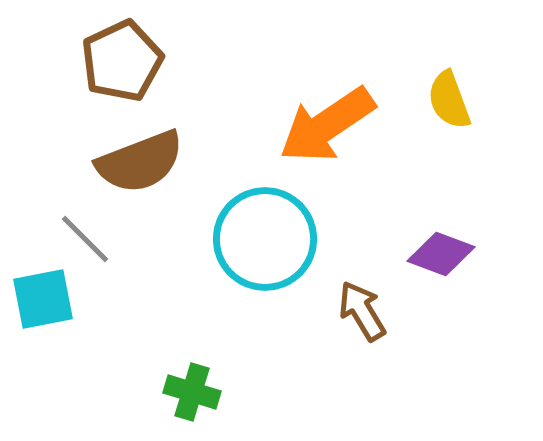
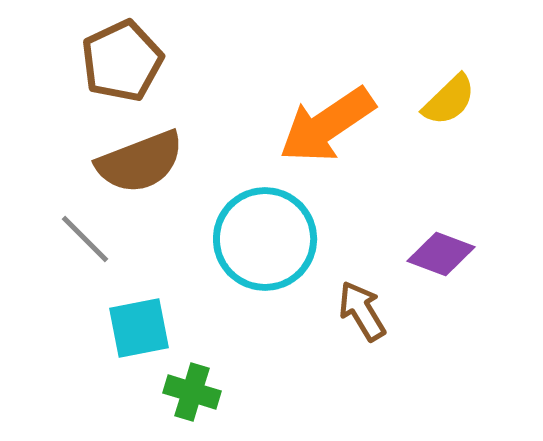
yellow semicircle: rotated 114 degrees counterclockwise
cyan square: moved 96 px right, 29 px down
